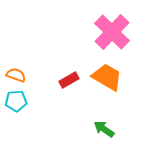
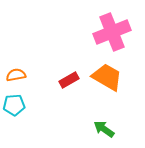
pink cross: rotated 24 degrees clockwise
orange semicircle: rotated 30 degrees counterclockwise
cyan pentagon: moved 2 px left, 4 px down
